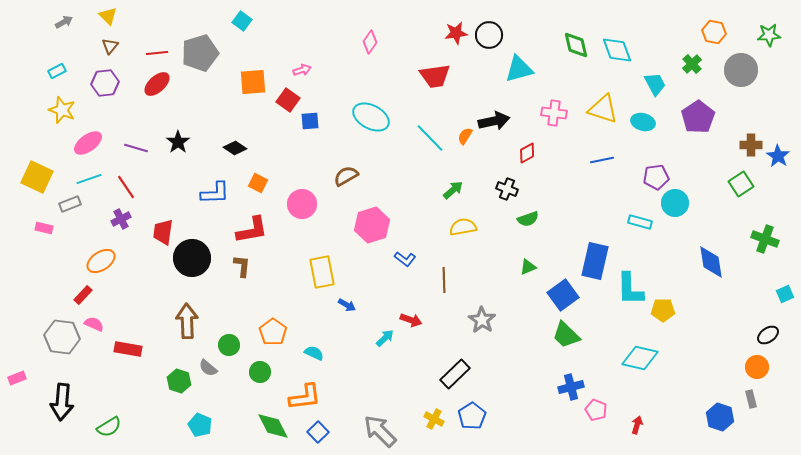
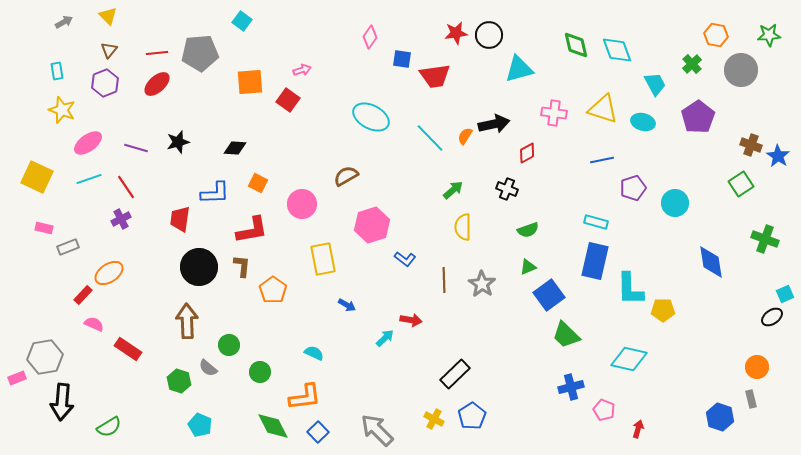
orange hexagon at (714, 32): moved 2 px right, 3 px down
pink diamond at (370, 42): moved 5 px up
brown triangle at (110, 46): moved 1 px left, 4 px down
gray pentagon at (200, 53): rotated 12 degrees clockwise
cyan rectangle at (57, 71): rotated 72 degrees counterclockwise
orange square at (253, 82): moved 3 px left
purple hexagon at (105, 83): rotated 16 degrees counterclockwise
blue square at (310, 121): moved 92 px right, 62 px up; rotated 12 degrees clockwise
black arrow at (494, 121): moved 3 px down
black star at (178, 142): rotated 20 degrees clockwise
brown cross at (751, 145): rotated 20 degrees clockwise
black diamond at (235, 148): rotated 30 degrees counterclockwise
purple pentagon at (656, 177): moved 23 px left, 11 px down; rotated 10 degrees counterclockwise
gray rectangle at (70, 204): moved 2 px left, 43 px down
green semicircle at (528, 219): moved 11 px down
cyan rectangle at (640, 222): moved 44 px left
yellow semicircle at (463, 227): rotated 80 degrees counterclockwise
red trapezoid at (163, 232): moved 17 px right, 13 px up
black circle at (192, 258): moved 7 px right, 9 px down
orange ellipse at (101, 261): moved 8 px right, 12 px down
yellow rectangle at (322, 272): moved 1 px right, 13 px up
blue square at (563, 295): moved 14 px left
red arrow at (411, 320): rotated 10 degrees counterclockwise
gray star at (482, 320): moved 36 px up
orange pentagon at (273, 332): moved 42 px up
black ellipse at (768, 335): moved 4 px right, 18 px up
gray hexagon at (62, 337): moved 17 px left, 20 px down; rotated 16 degrees counterclockwise
red rectangle at (128, 349): rotated 24 degrees clockwise
cyan diamond at (640, 358): moved 11 px left, 1 px down
pink pentagon at (596, 410): moved 8 px right
red arrow at (637, 425): moved 1 px right, 4 px down
gray arrow at (380, 431): moved 3 px left, 1 px up
